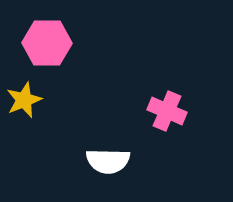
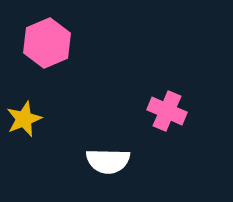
pink hexagon: rotated 24 degrees counterclockwise
yellow star: moved 19 px down
